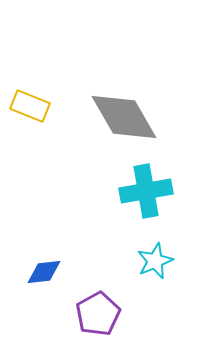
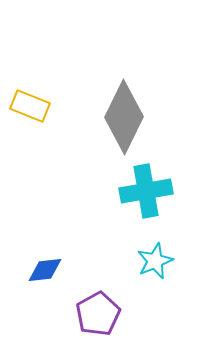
gray diamond: rotated 56 degrees clockwise
blue diamond: moved 1 px right, 2 px up
